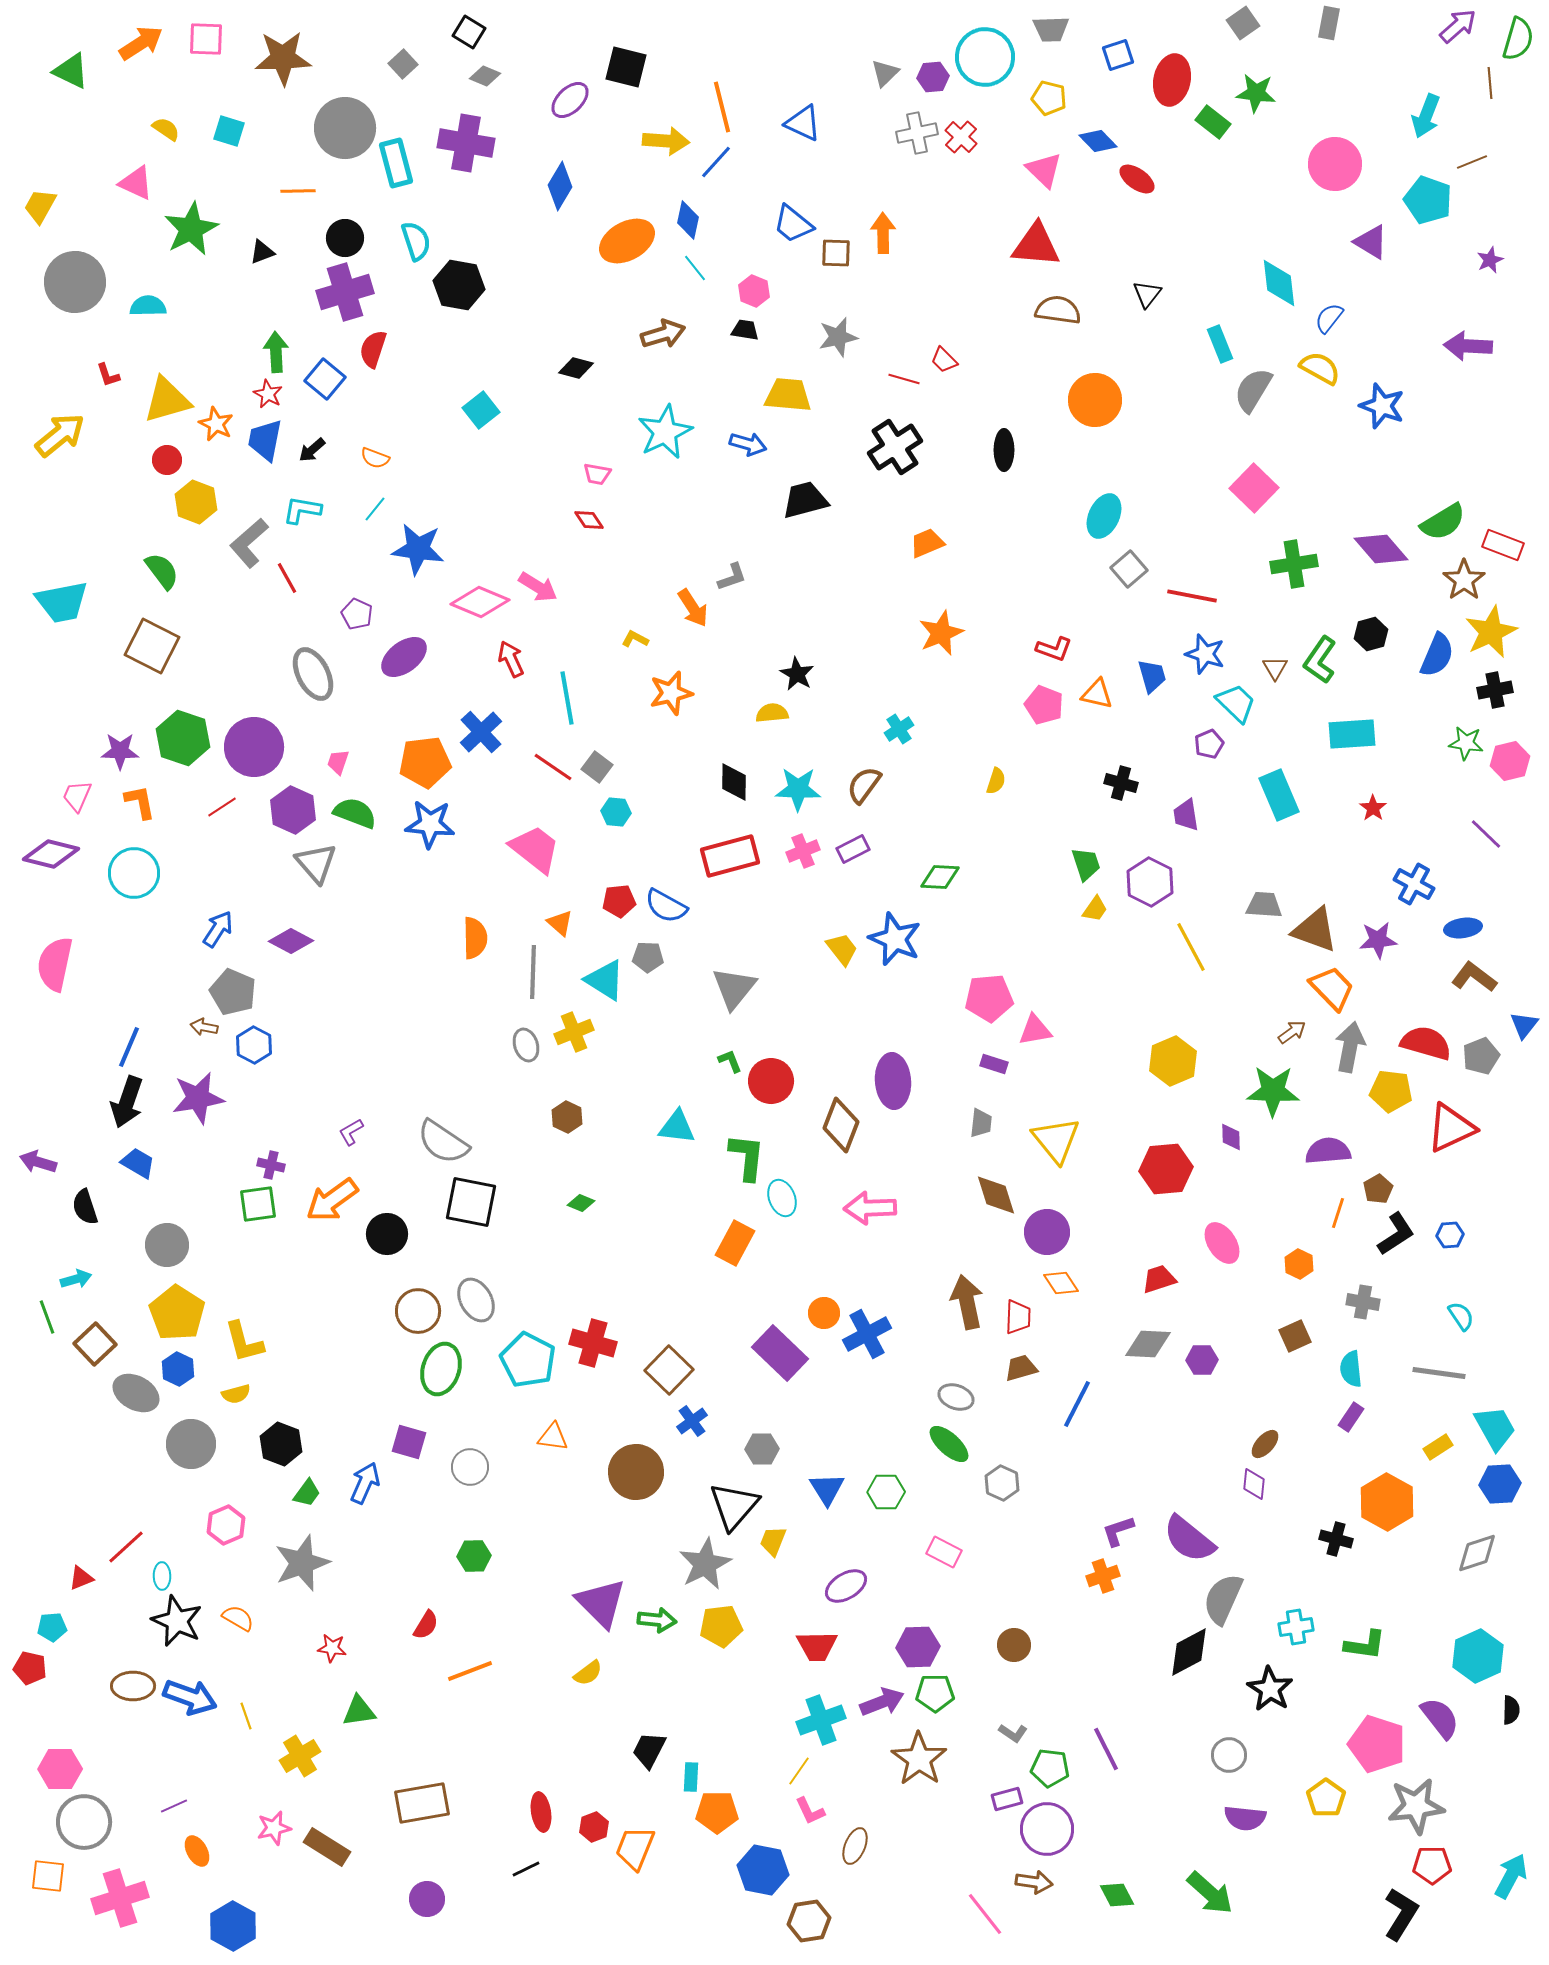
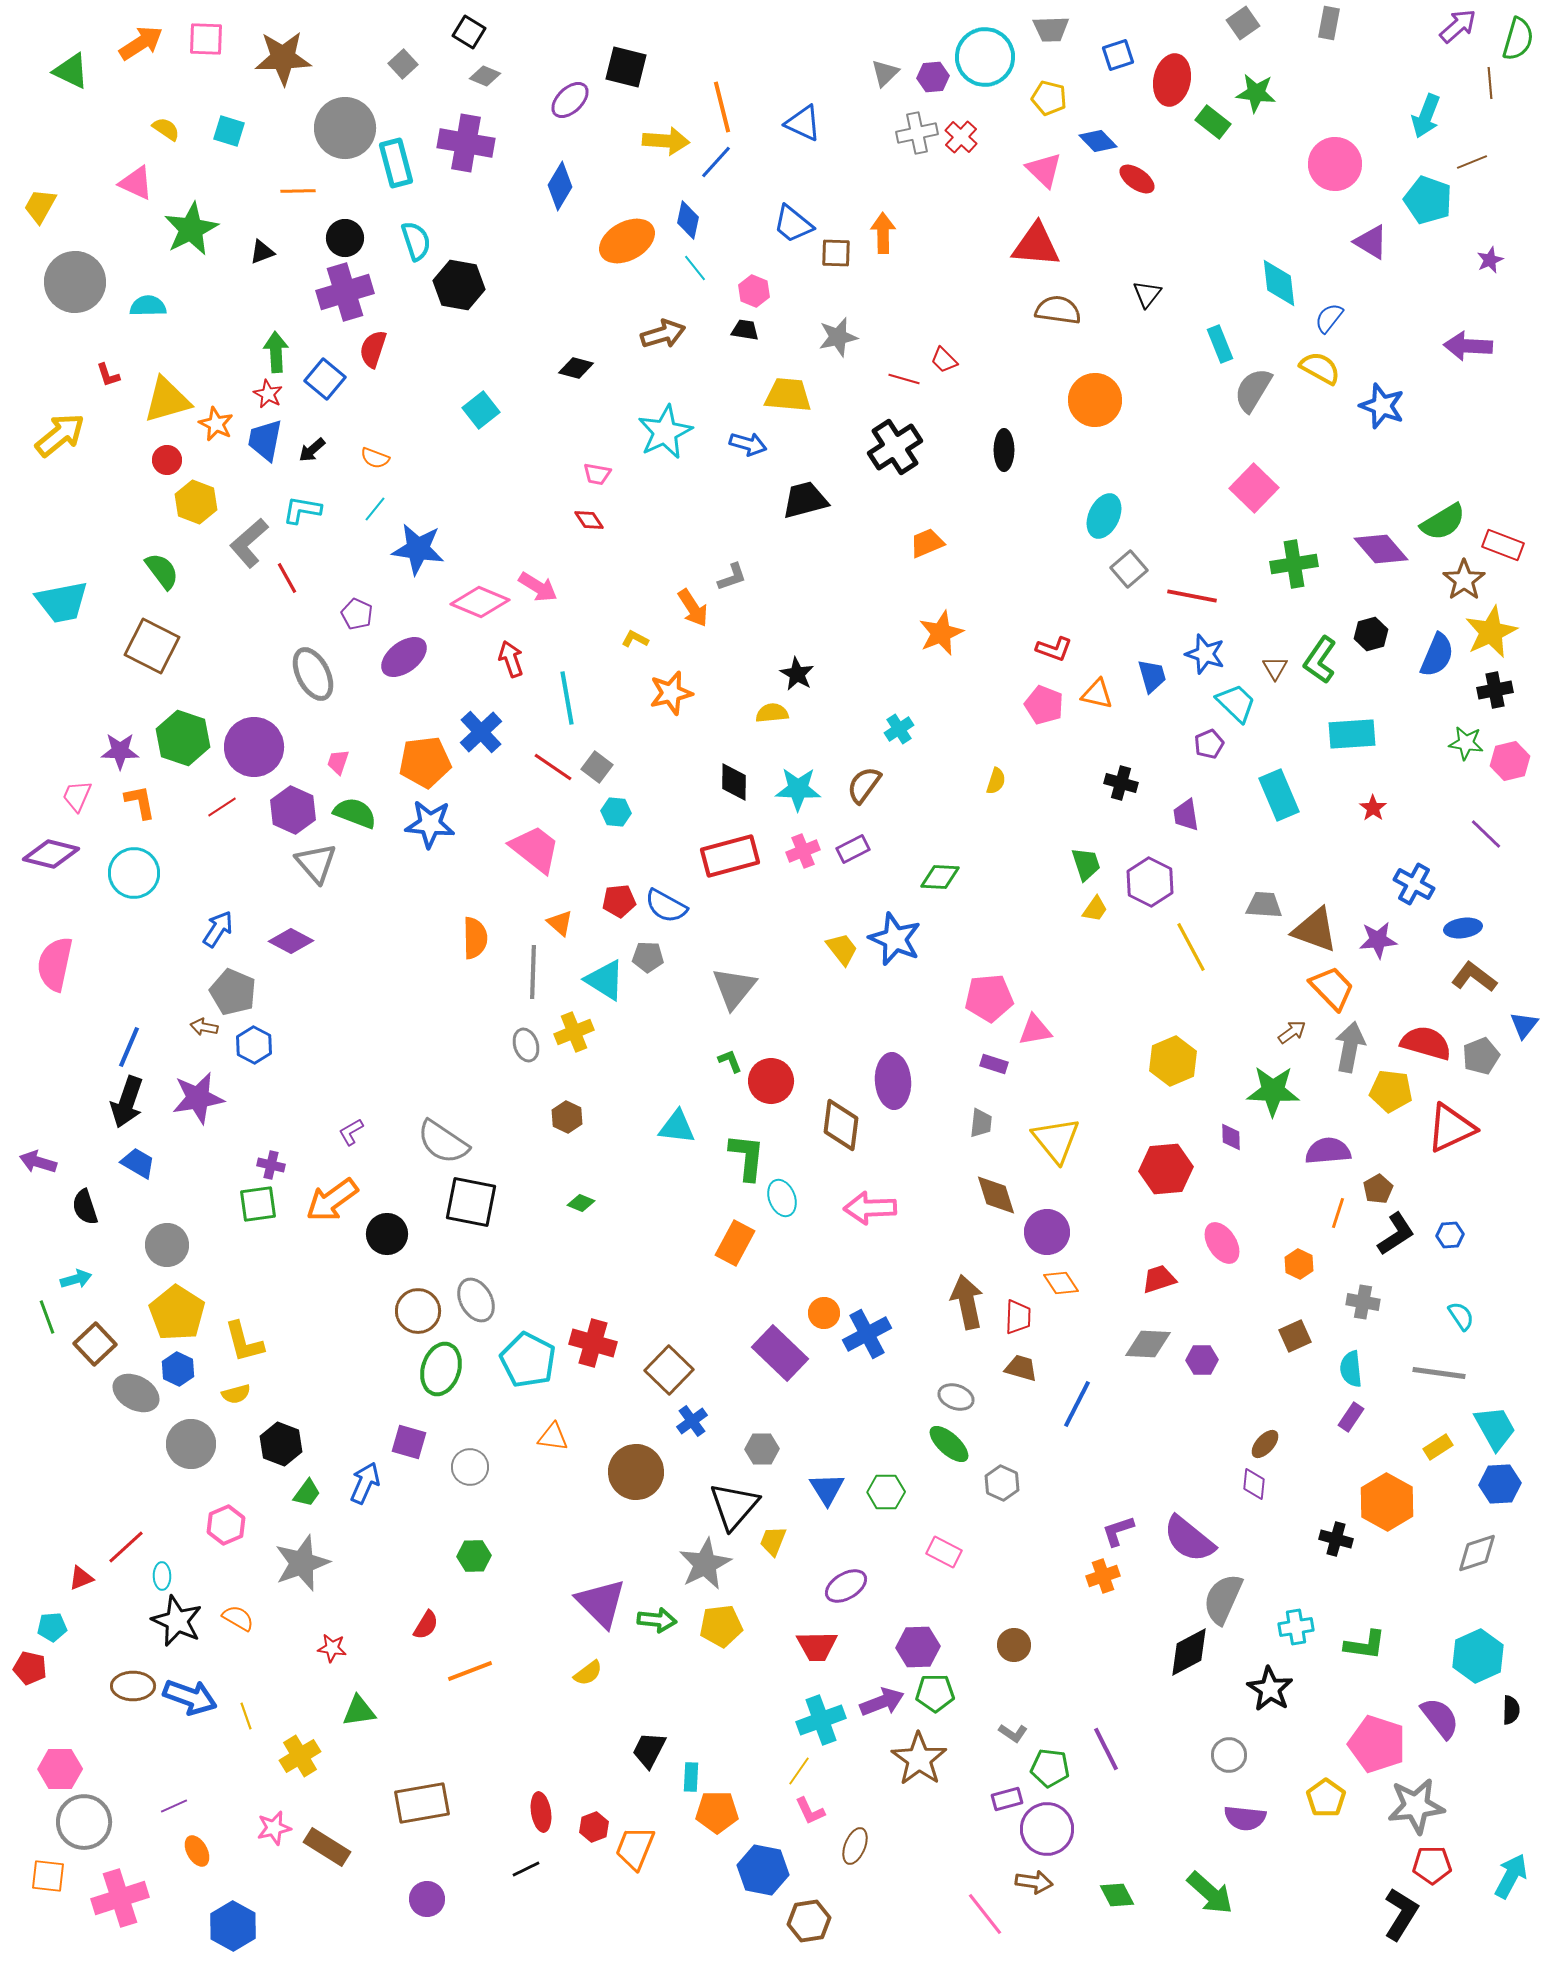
red arrow at (511, 659): rotated 6 degrees clockwise
brown diamond at (841, 1125): rotated 14 degrees counterclockwise
brown trapezoid at (1021, 1368): rotated 32 degrees clockwise
